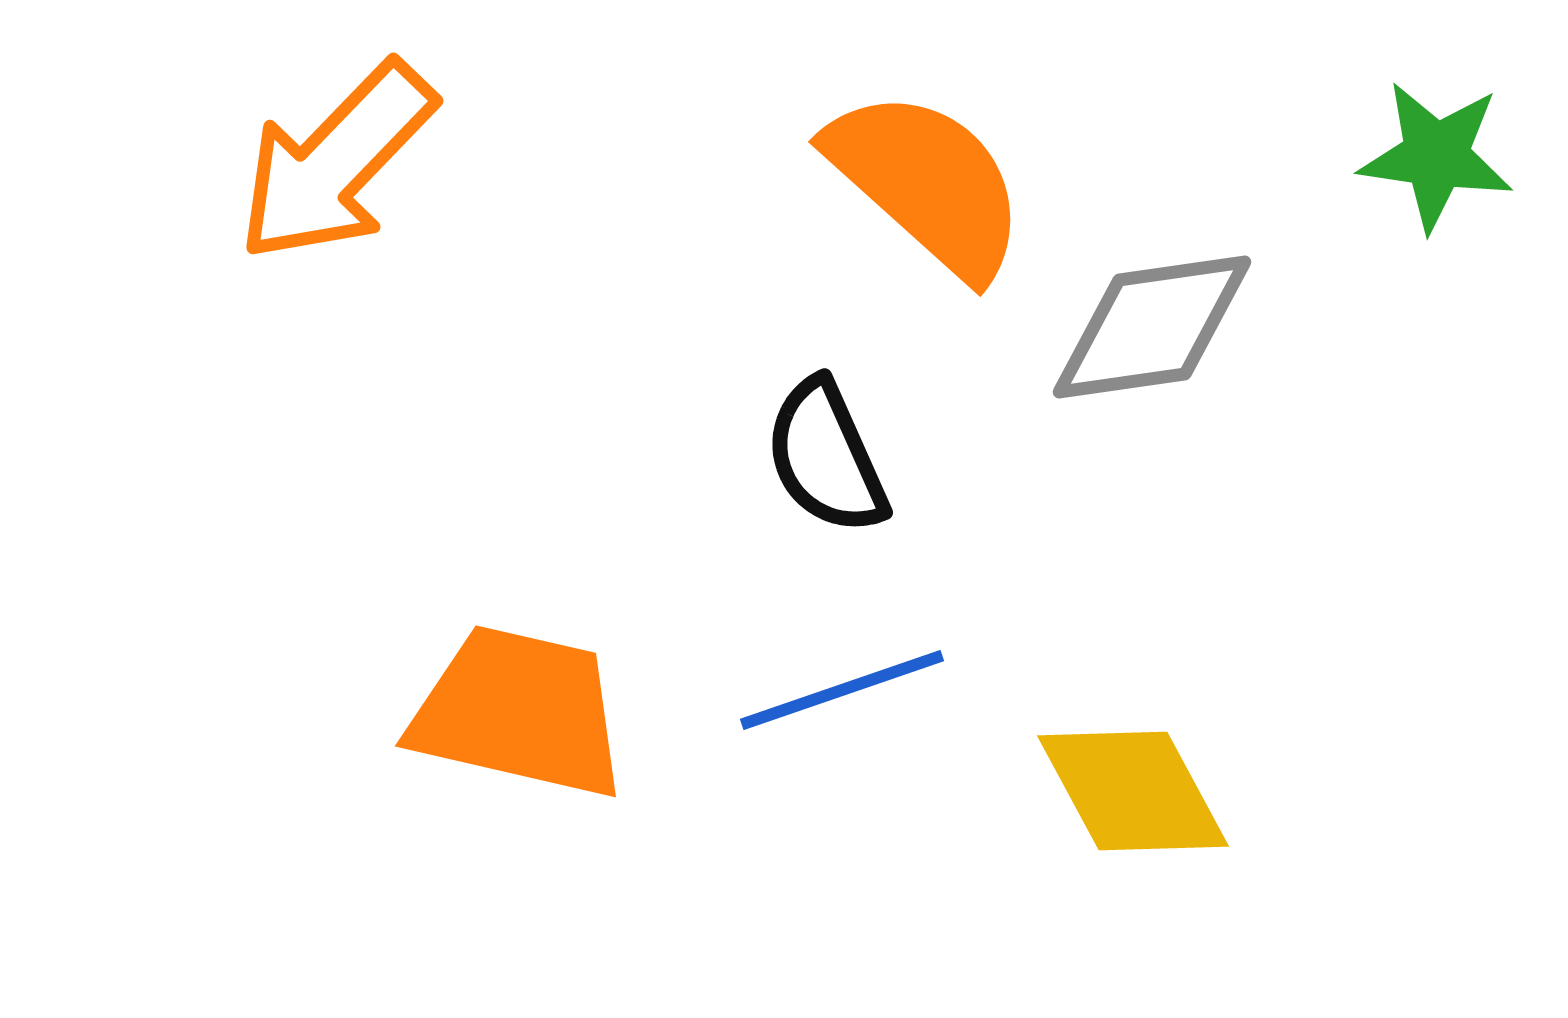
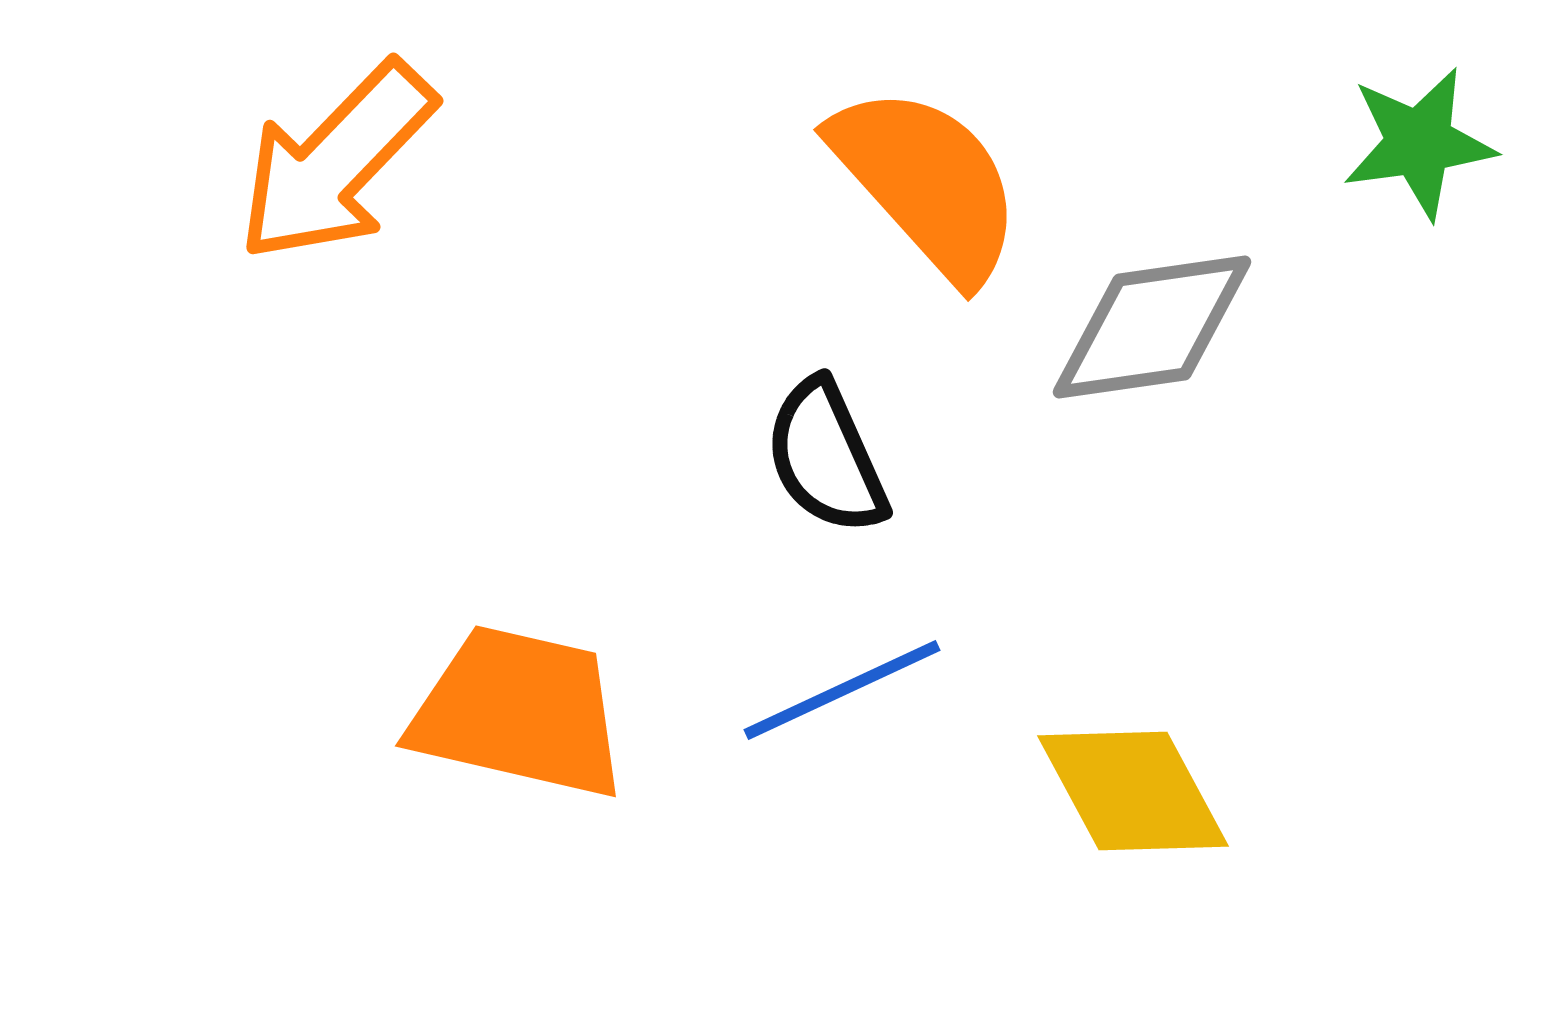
green star: moved 17 px left, 13 px up; rotated 16 degrees counterclockwise
orange semicircle: rotated 6 degrees clockwise
blue line: rotated 6 degrees counterclockwise
